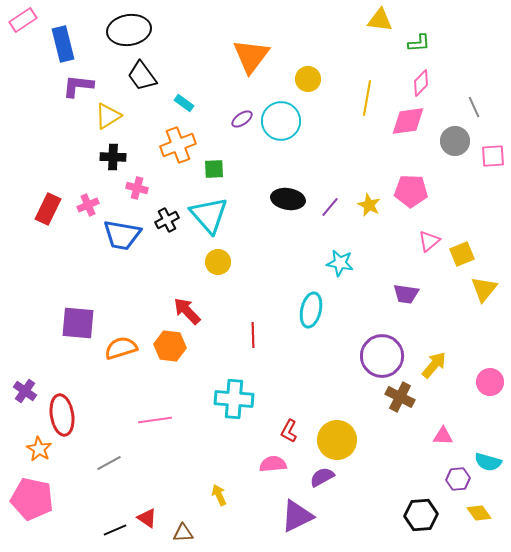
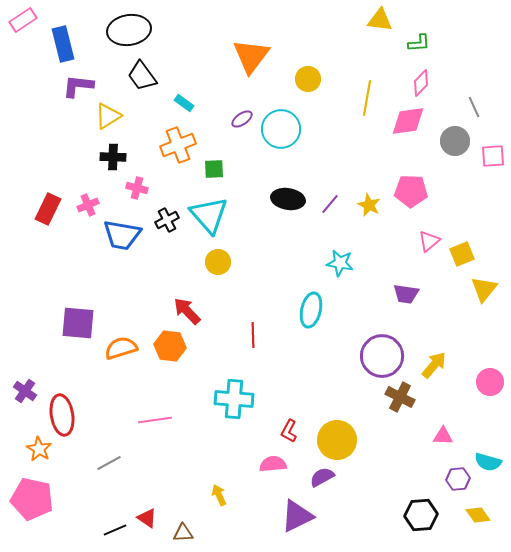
cyan circle at (281, 121): moved 8 px down
purple line at (330, 207): moved 3 px up
yellow diamond at (479, 513): moved 1 px left, 2 px down
